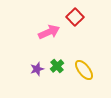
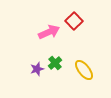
red square: moved 1 px left, 4 px down
green cross: moved 2 px left, 3 px up
